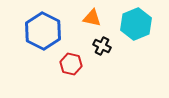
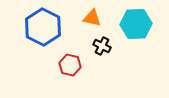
cyan hexagon: rotated 20 degrees clockwise
blue hexagon: moved 4 px up
red hexagon: moved 1 px left, 1 px down
